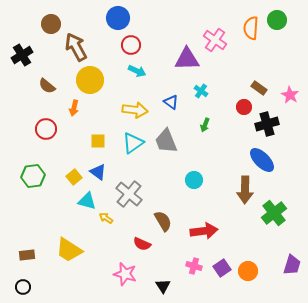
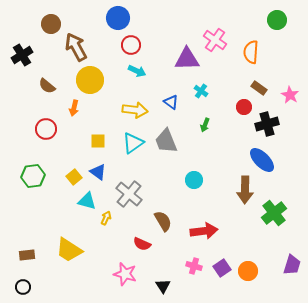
orange semicircle at (251, 28): moved 24 px down
yellow arrow at (106, 218): rotated 80 degrees clockwise
